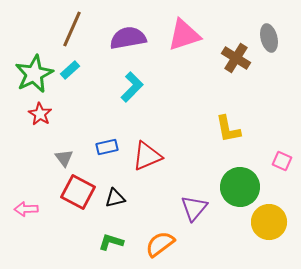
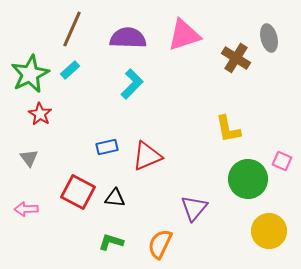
purple semicircle: rotated 12 degrees clockwise
green star: moved 4 px left
cyan L-shape: moved 3 px up
gray triangle: moved 35 px left
green circle: moved 8 px right, 8 px up
black triangle: rotated 20 degrees clockwise
yellow circle: moved 9 px down
orange semicircle: rotated 28 degrees counterclockwise
